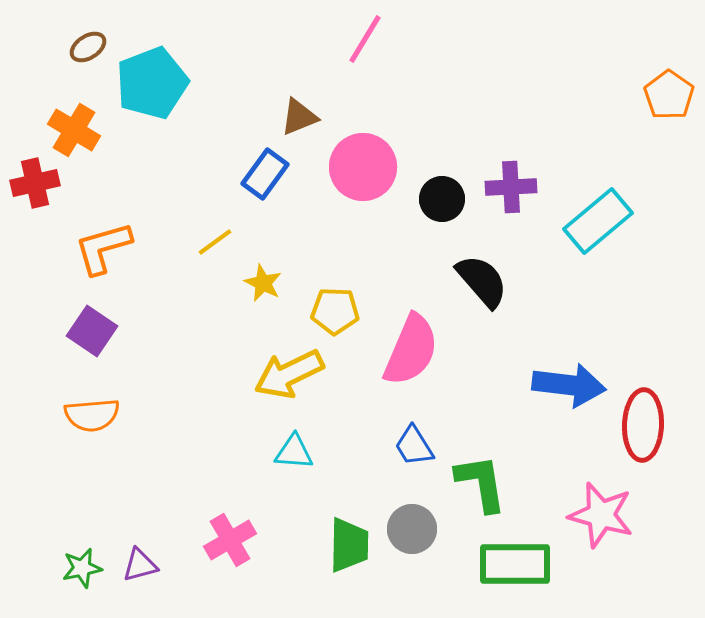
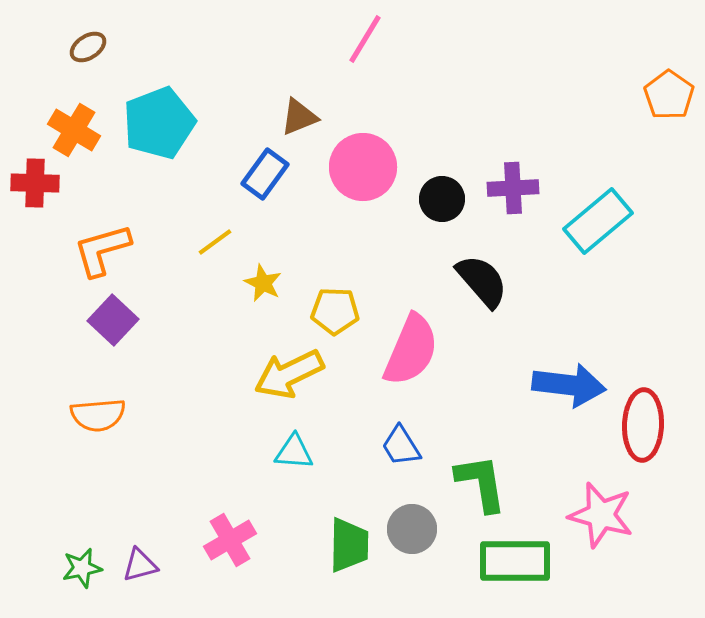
cyan pentagon: moved 7 px right, 40 px down
red cross: rotated 15 degrees clockwise
purple cross: moved 2 px right, 1 px down
orange L-shape: moved 1 px left, 2 px down
purple square: moved 21 px right, 11 px up; rotated 9 degrees clockwise
orange semicircle: moved 6 px right
blue trapezoid: moved 13 px left
green rectangle: moved 3 px up
